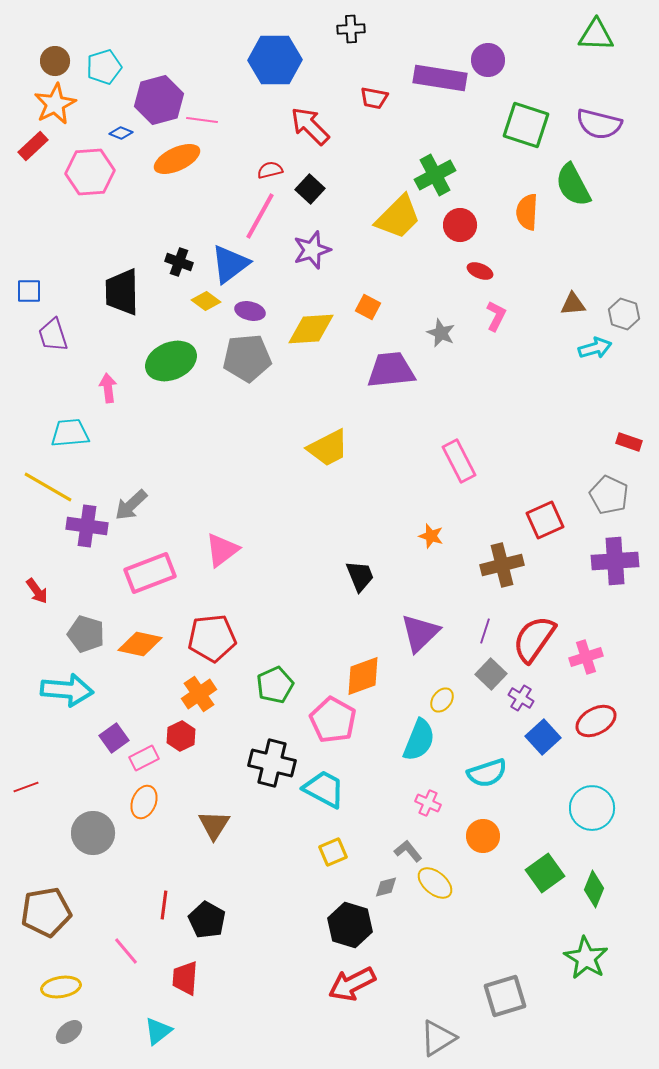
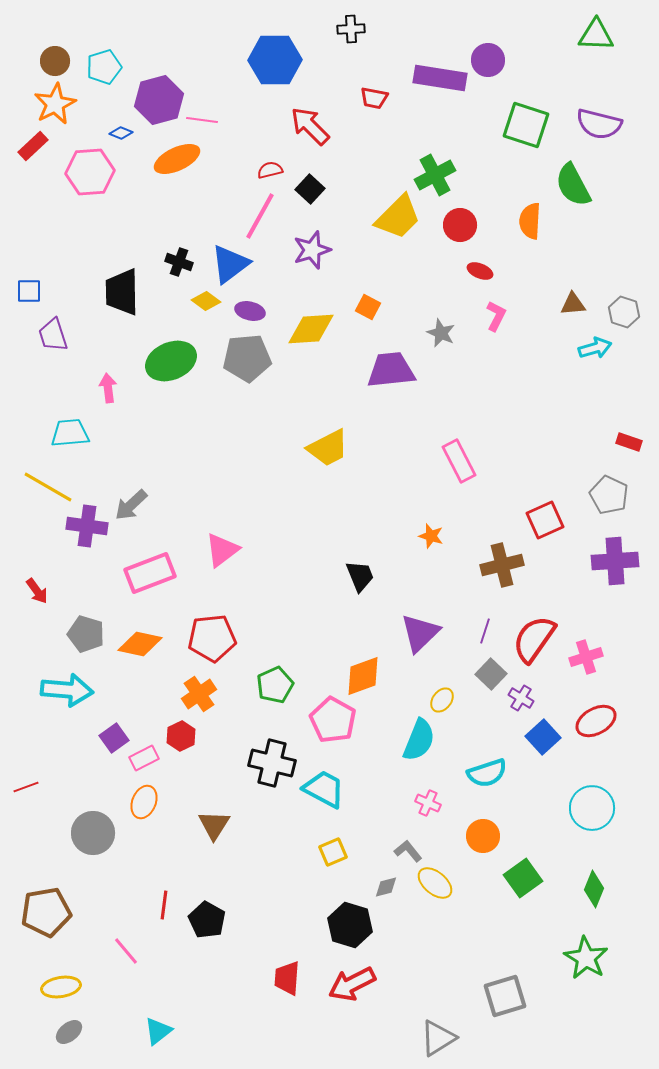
orange semicircle at (527, 212): moved 3 px right, 9 px down
gray hexagon at (624, 314): moved 2 px up
green square at (545, 873): moved 22 px left, 5 px down
red trapezoid at (185, 978): moved 102 px right
